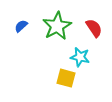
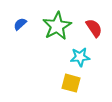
blue semicircle: moved 1 px left, 2 px up
cyan star: rotated 18 degrees counterclockwise
yellow square: moved 5 px right, 5 px down
